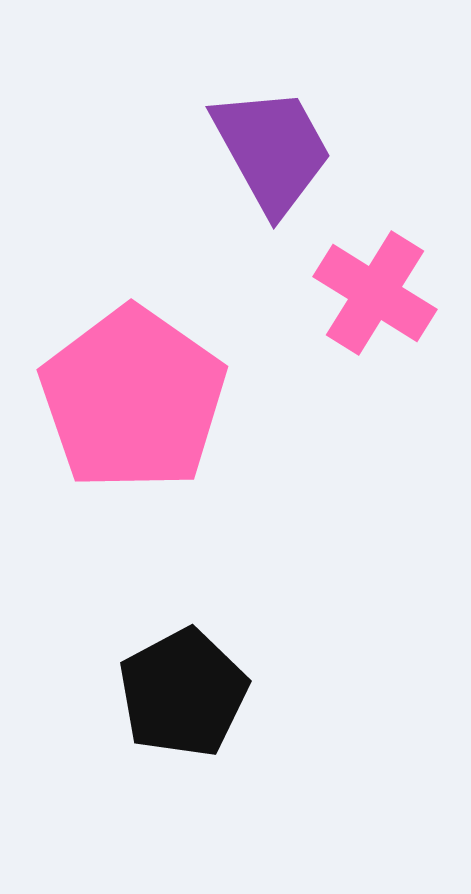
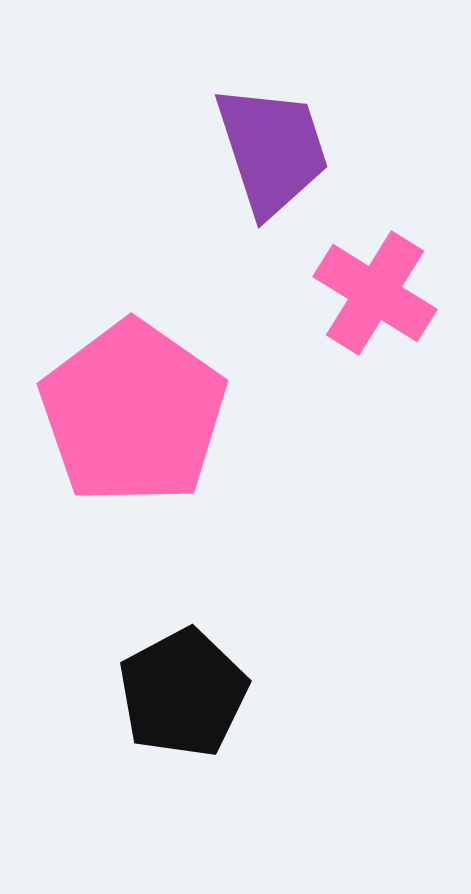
purple trapezoid: rotated 11 degrees clockwise
pink pentagon: moved 14 px down
